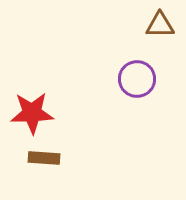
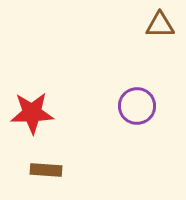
purple circle: moved 27 px down
brown rectangle: moved 2 px right, 12 px down
